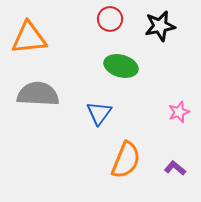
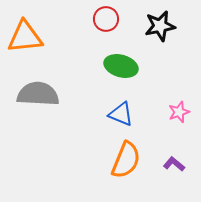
red circle: moved 4 px left
orange triangle: moved 4 px left, 1 px up
blue triangle: moved 22 px right, 1 px down; rotated 44 degrees counterclockwise
purple L-shape: moved 1 px left, 4 px up
